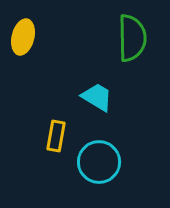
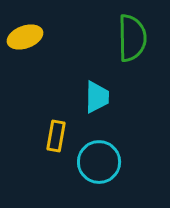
yellow ellipse: moved 2 px right; rotated 56 degrees clockwise
cyan trapezoid: rotated 60 degrees clockwise
